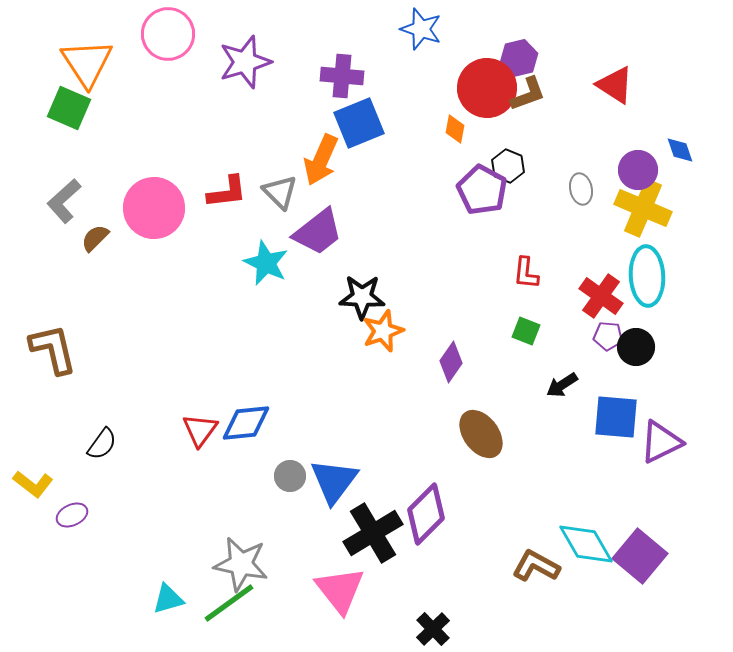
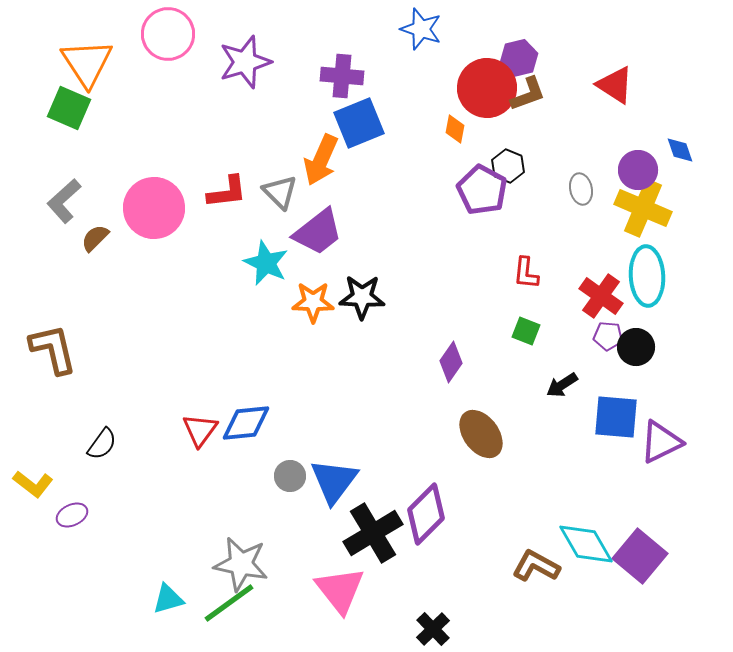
orange star at (383, 331): moved 70 px left, 29 px up; rotated 21 degrees clockwise
